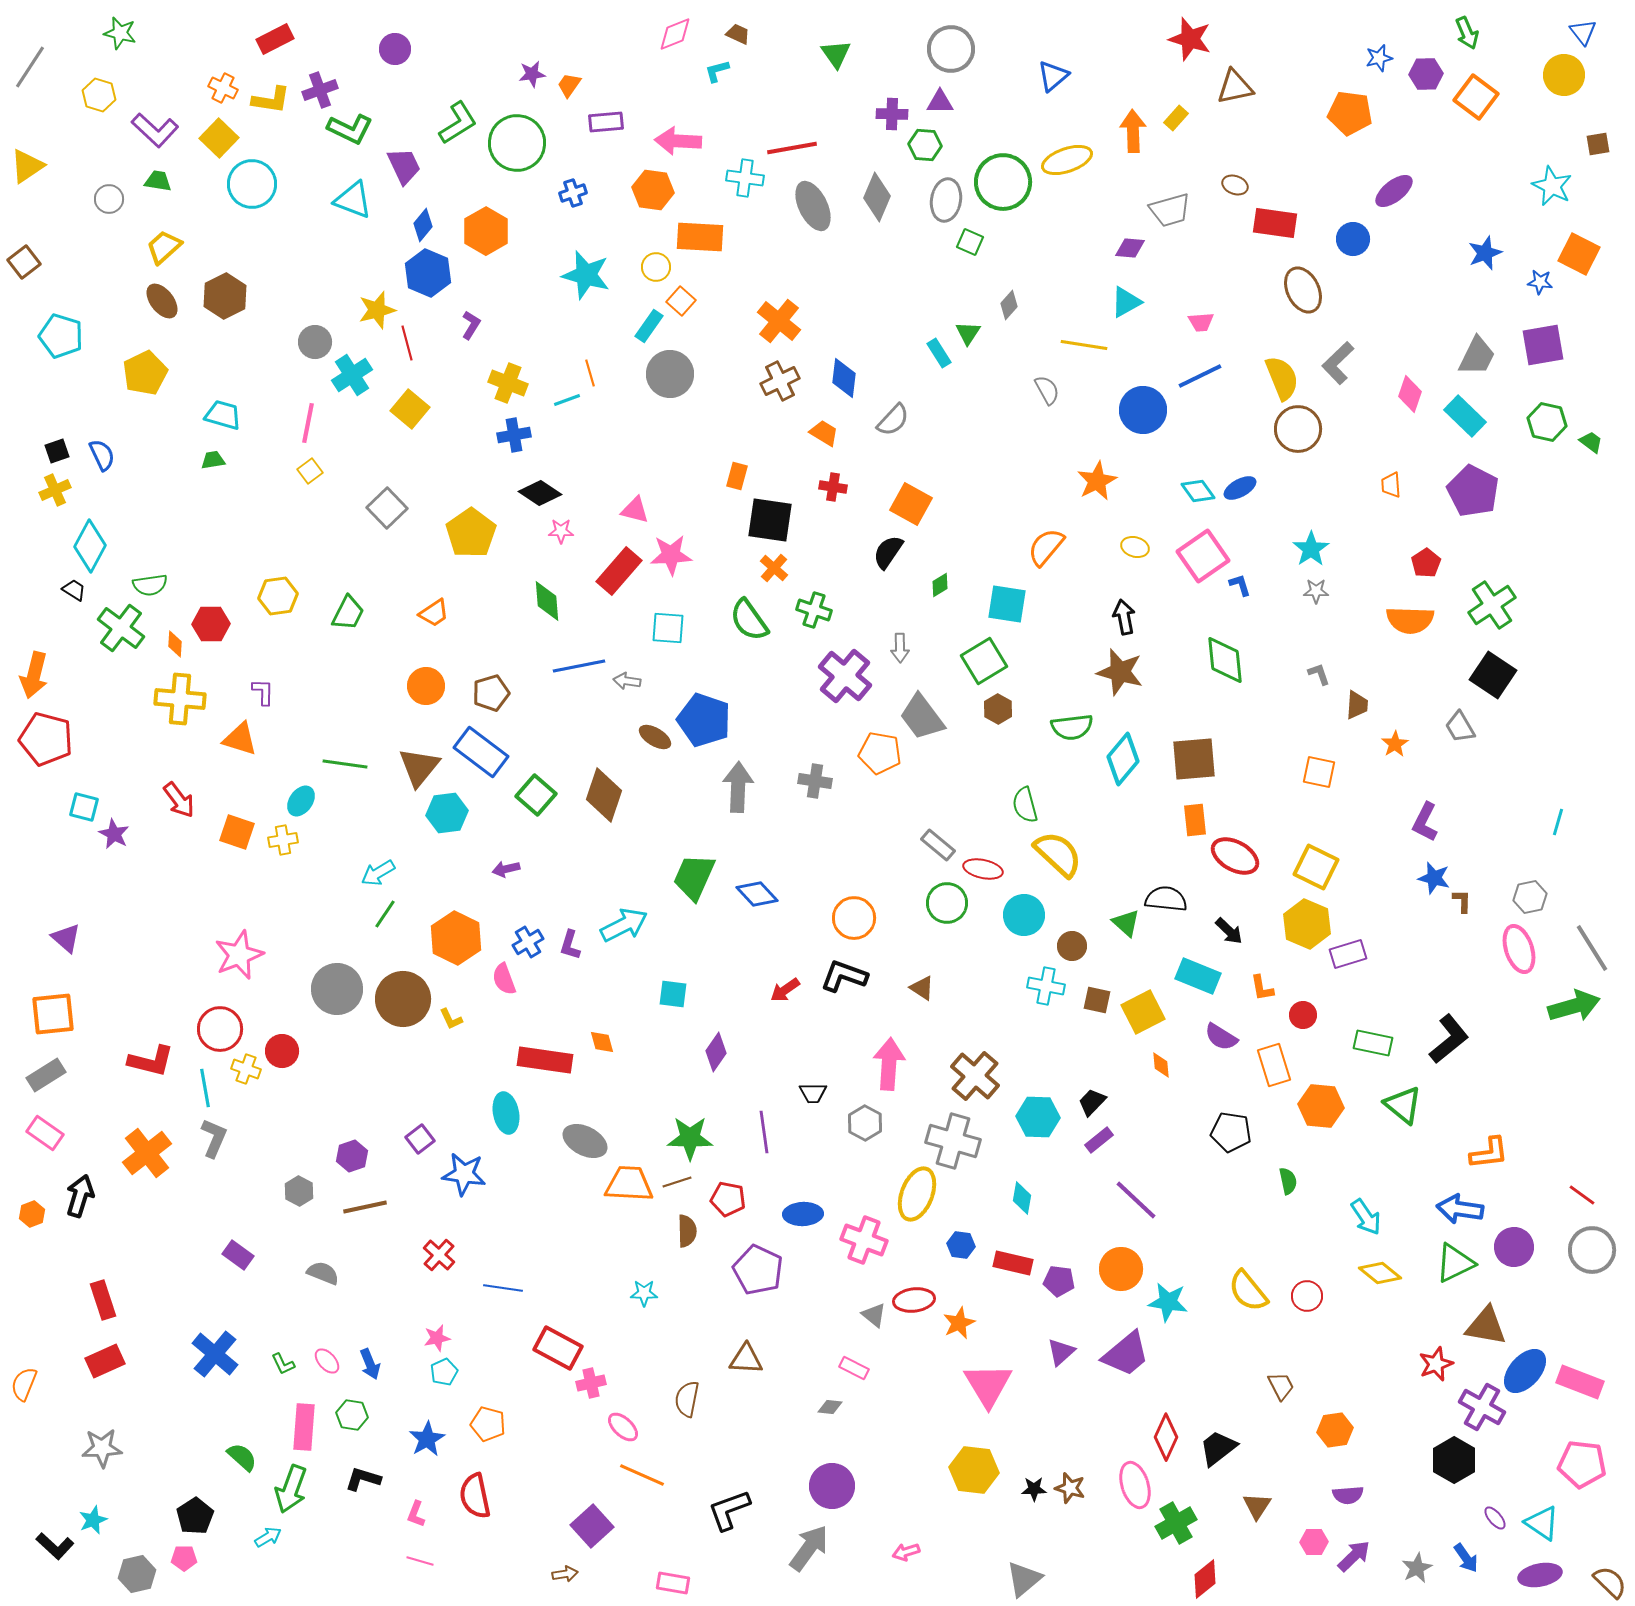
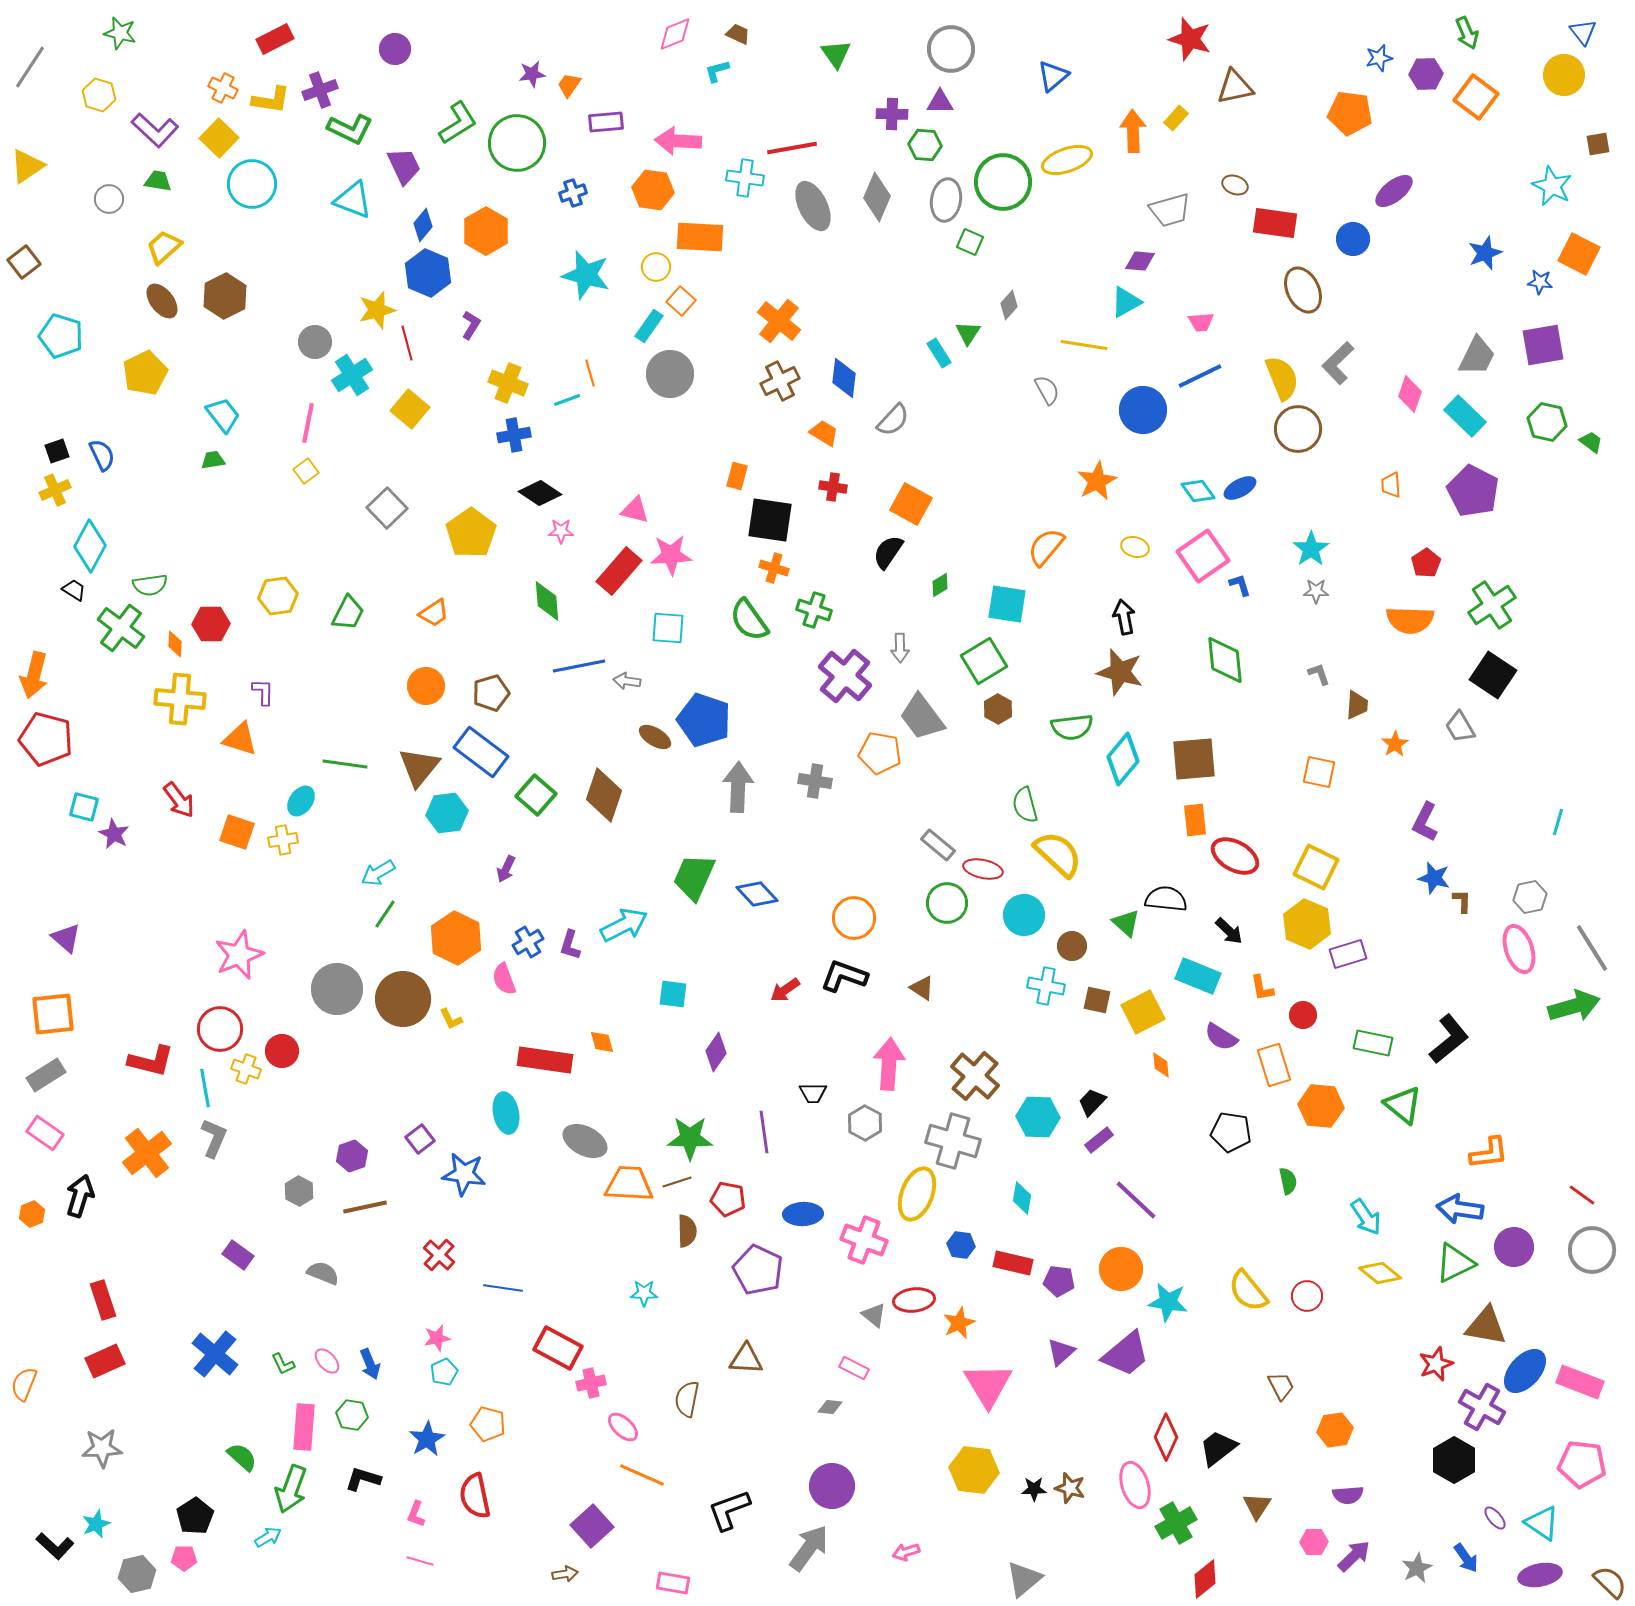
purple diamond at (1130, 248): moved 10 px right, 13 px down
cyan trapezoid at (223, 415): rotated 36 degrees clockwise
yellow square at (310, 471): moved 4 px left
orange cross at (774, 568): rotated 24 degrees counterclockwise
purple arrow at (506, 869): rotated 52 degrees counterclockwise
cyan star at (93, 1520): moved 3 px right, 4 px down
